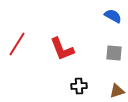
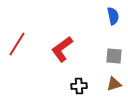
blue semicircle: rotated 48 degrees clockwise
red L-shape: rotated 76 degrees clockwise
gray square: moved 3 px down
brown triangle: moved 3 px left, 7 px up
